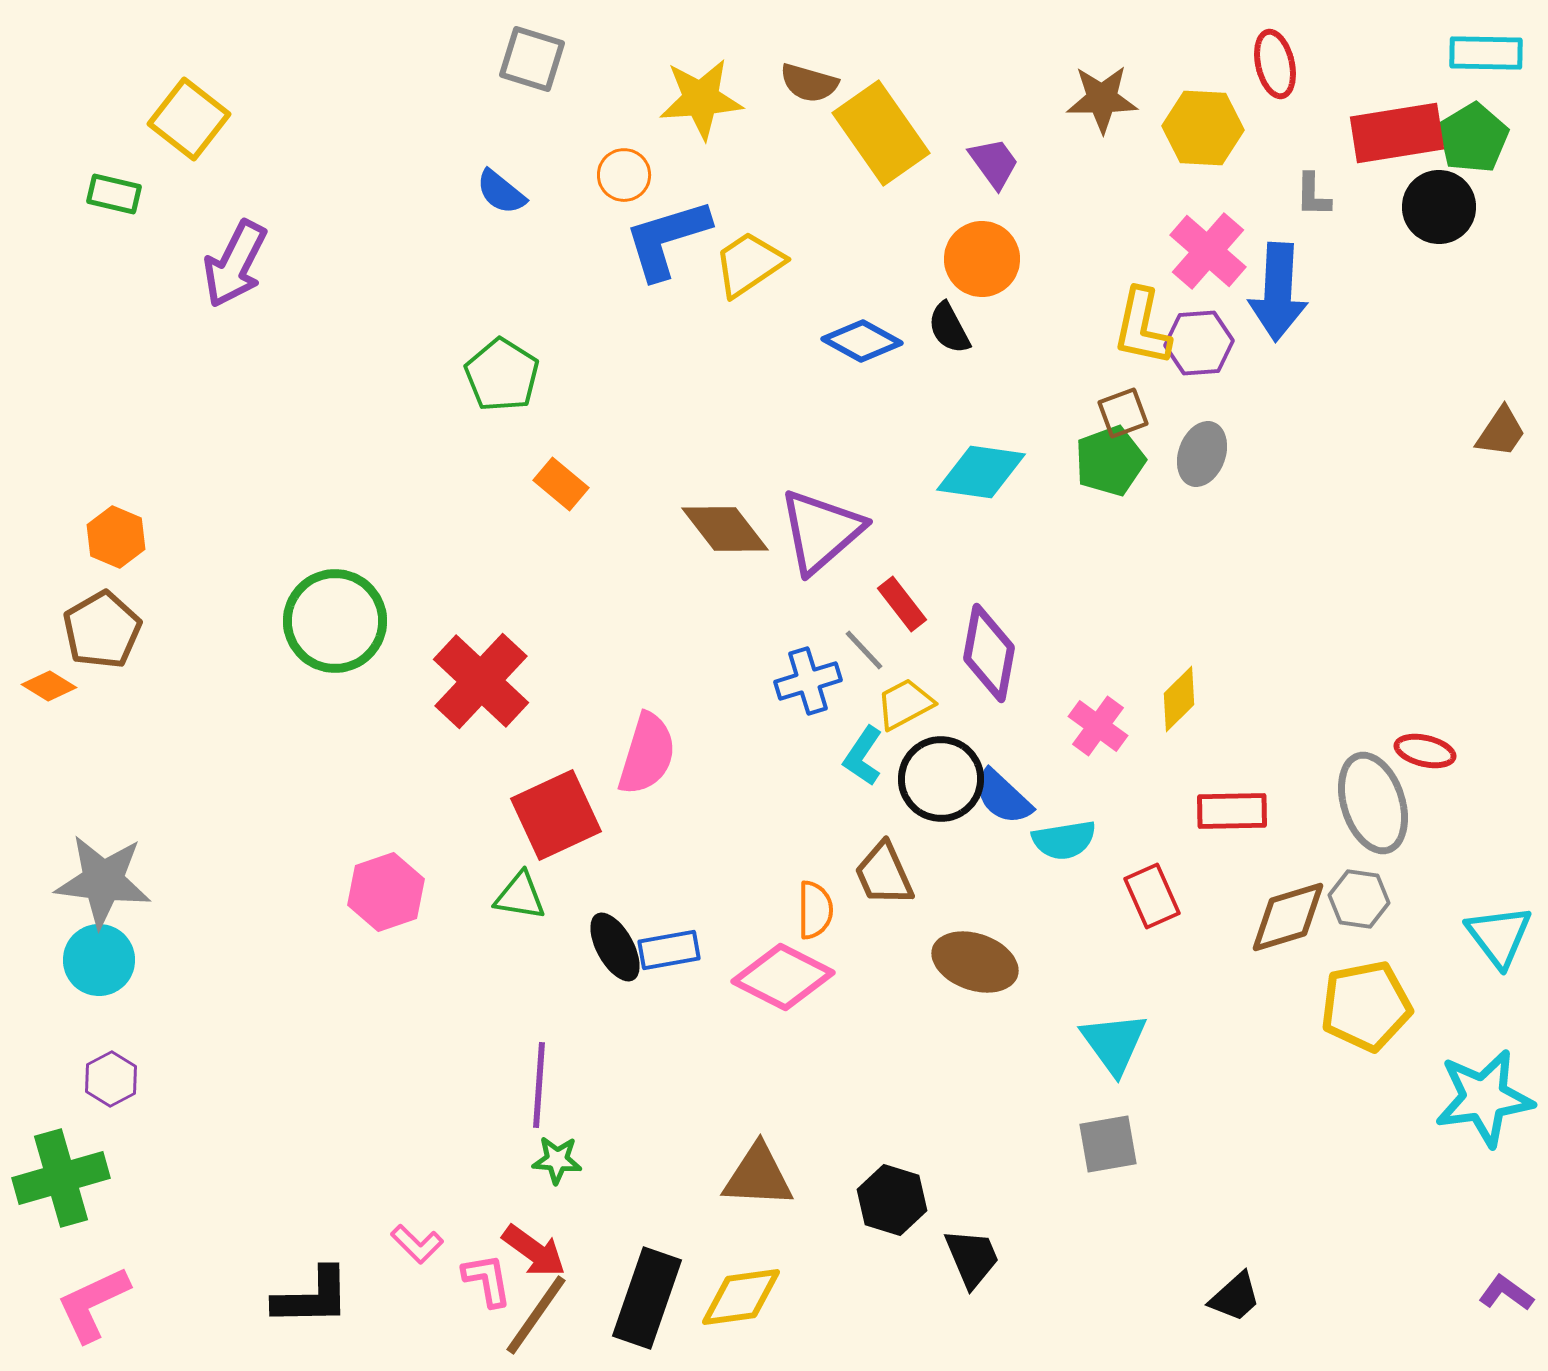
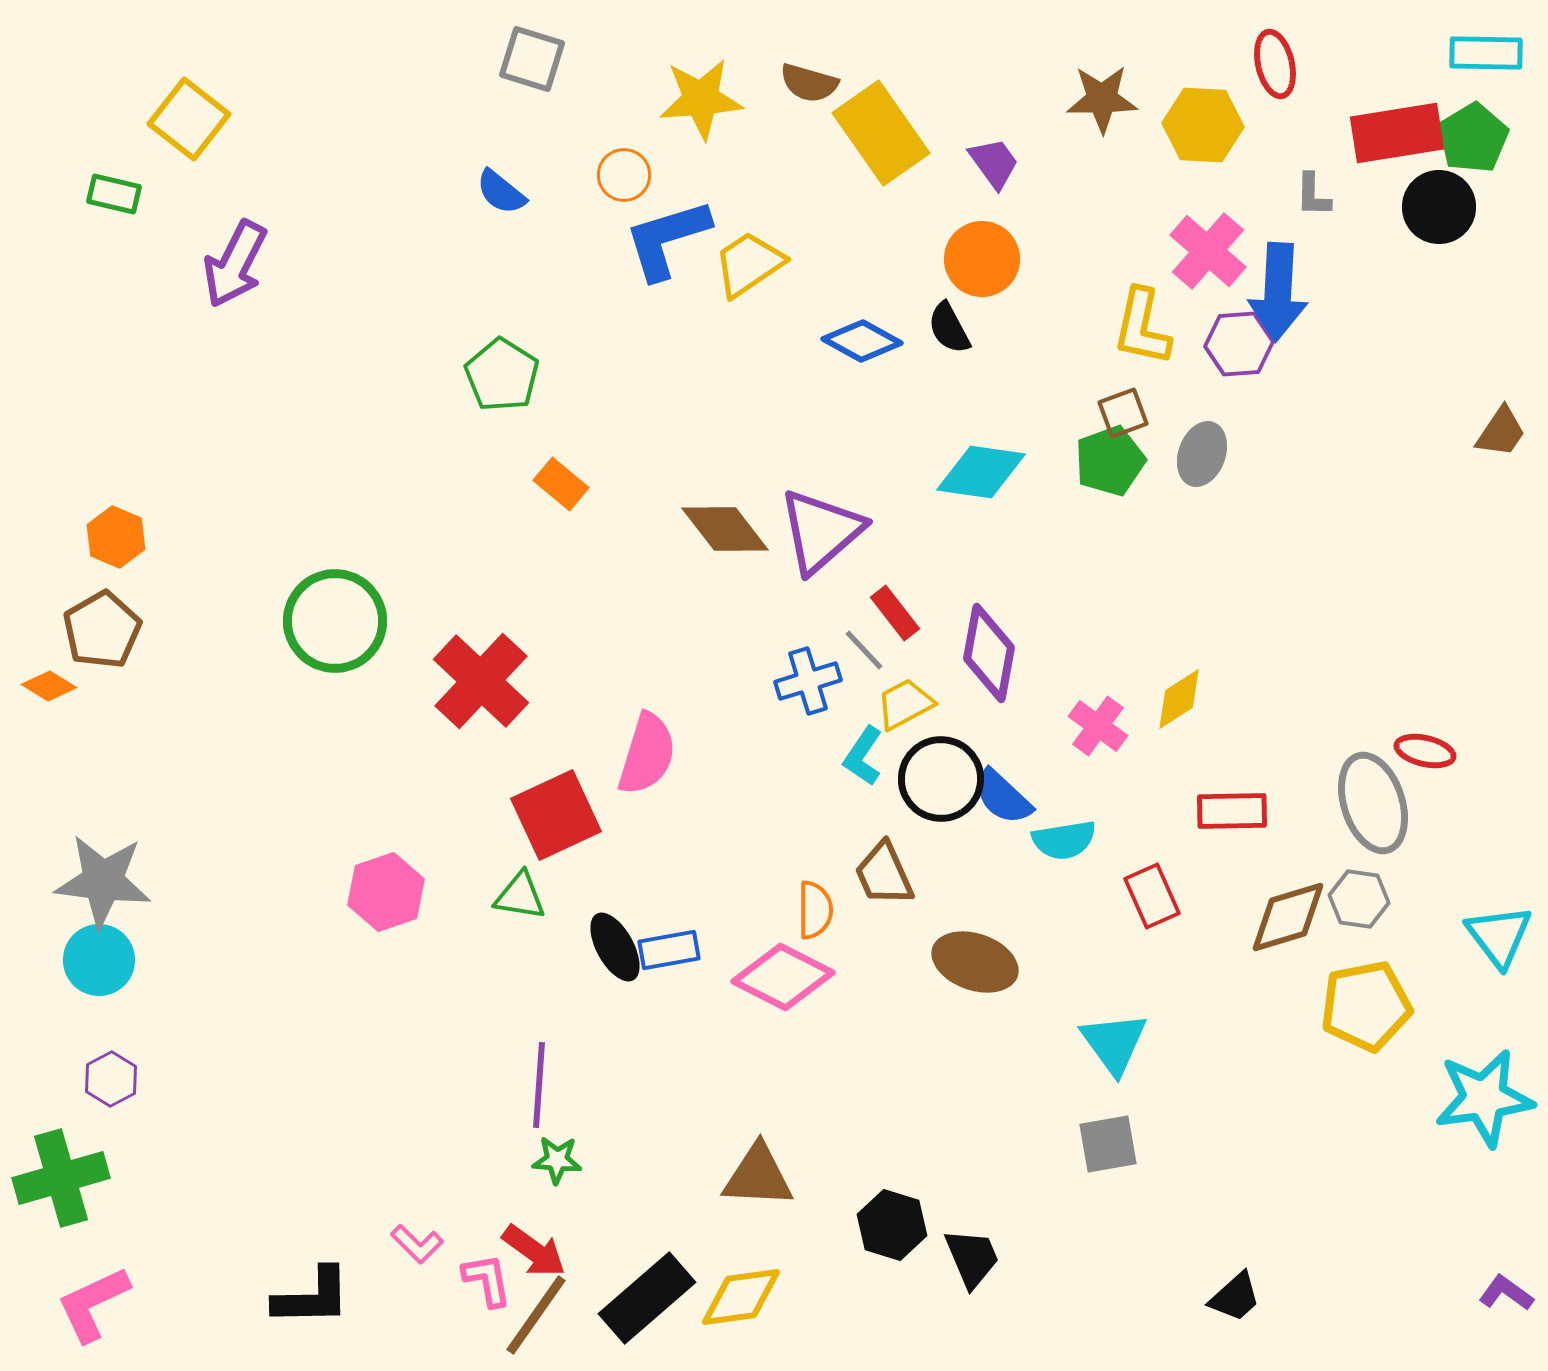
yellow hexagon at (1203, 128): moved 3 px up
purple hexagon at (1199, 343): moved 40 px right, 1 px down
red rectangle at (902, 604): moved 7 px left, 9 px down
yellow diamond at (1179, 699): rotated 12 degrees clockwise
black hexagon at (892, 1200): moved 25 px down
black rectangle at (647, 1298): rotated 30 degrees clockwise
